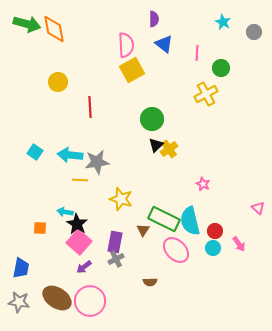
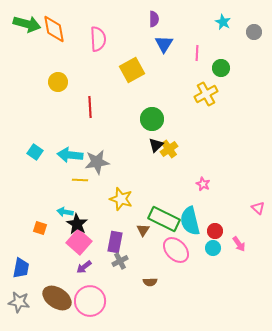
blue triangle at (164, 44): rotated 24 degrees clockwise
pink semicircle at (126, 45): moved 28 px left, 6 px up
orange square at (40, 228): rotated 16 degrees clockwise
gray cross at (116, 259): moved 4 px right, 2 px down
